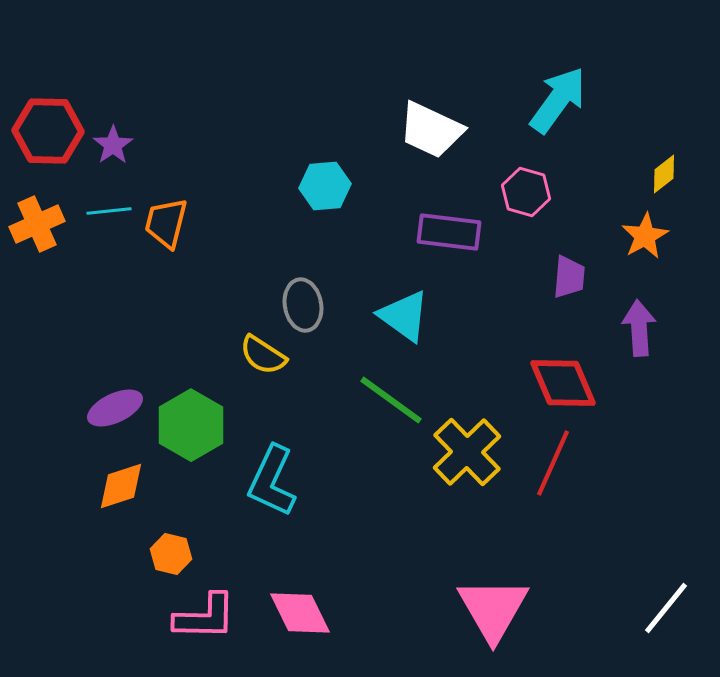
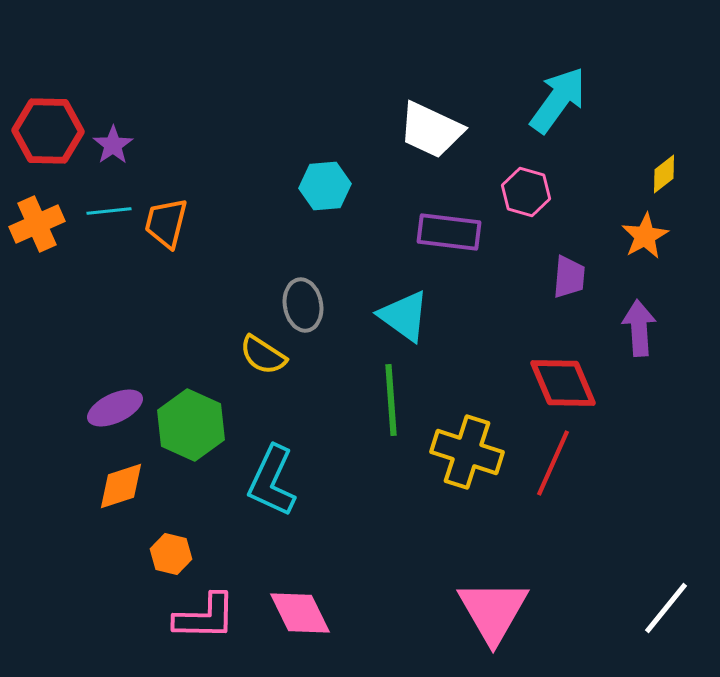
green line: rotated 50 degrees clockwise
green hexagon: rotated 6 degrees counterclockwise
yellow cross: rotated 28 degrees counterclockwise
pink triangle: moved 2 px down
